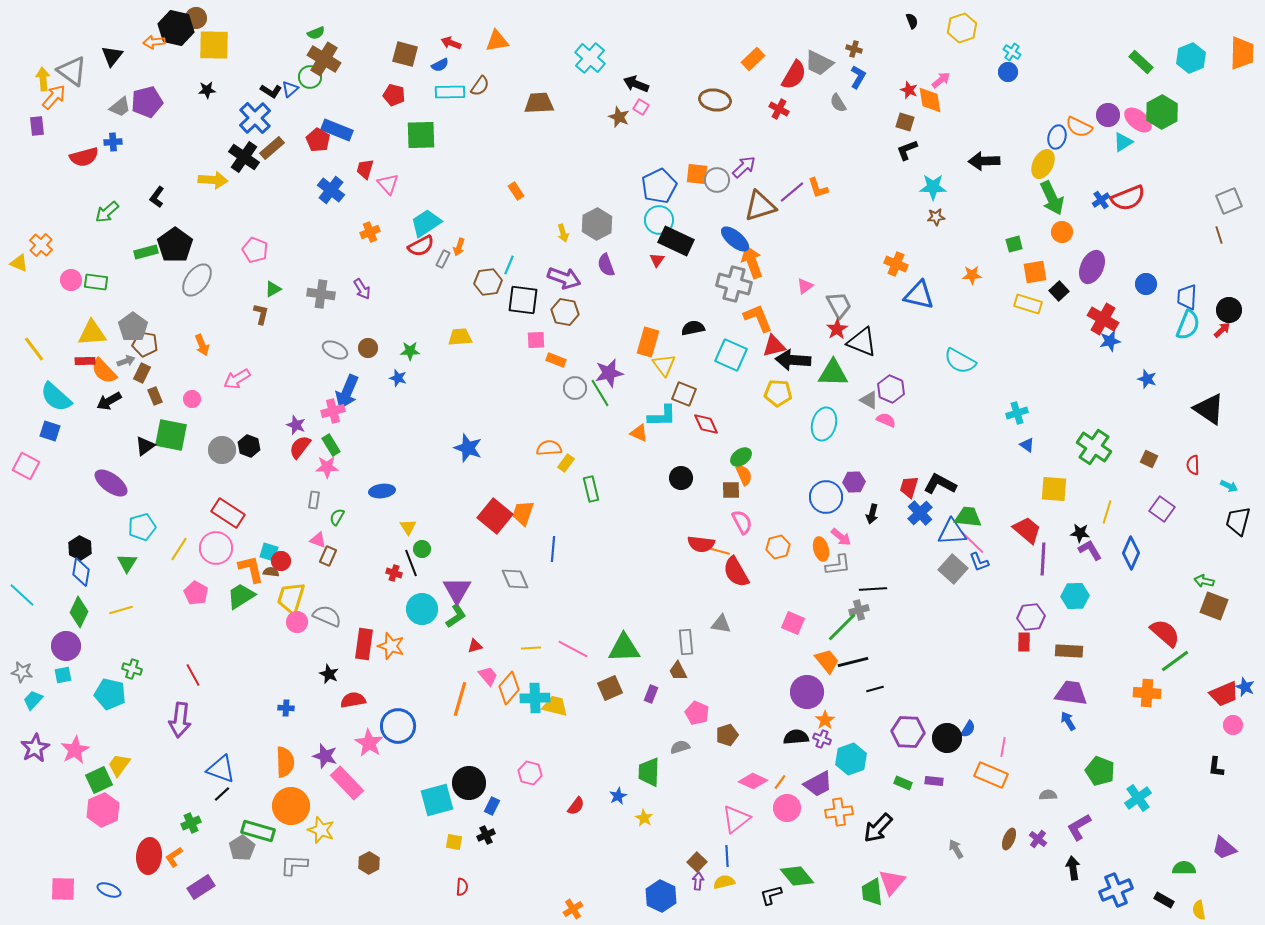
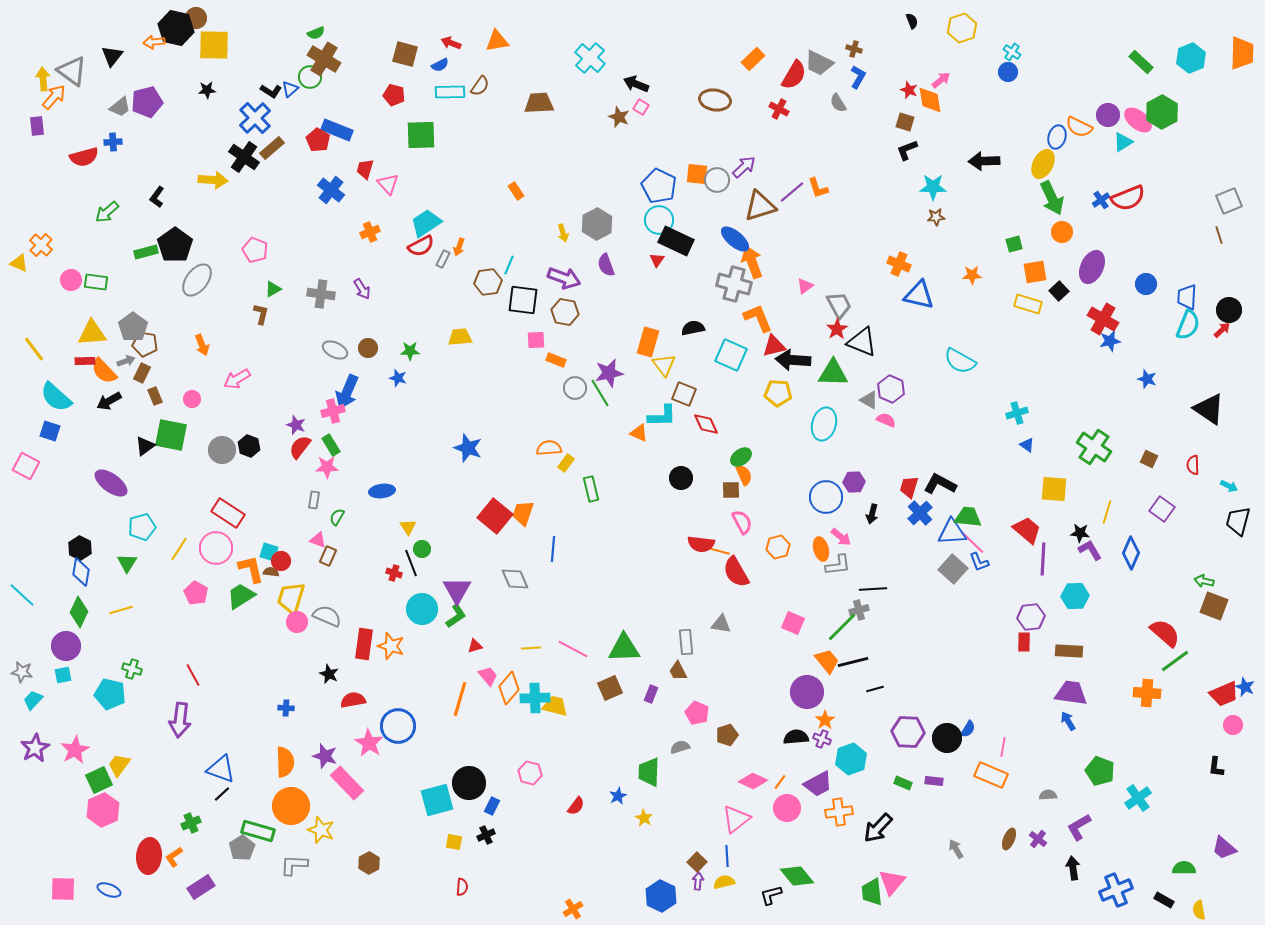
blue pentagon at (659, 186): rotated 20 degrees counterclockwise
orange cross at (896, 264): moved 3 px right
